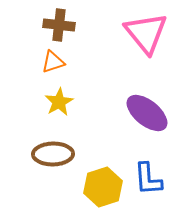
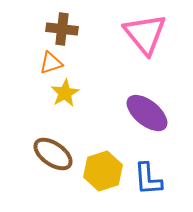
brown cross: moved 3 px right, 4 px down
pink triangle: moved 1 px left, 1 px down
orange triangle: moved 2 px left, 1 px down
yellow star: moved 6 px right, 9 px up
brown ellipse: rotated 36 degrees clockwise
yellow hexagon: moved 16 px up
